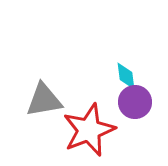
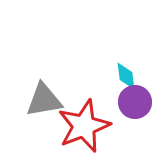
red star: moved 5 px left, 4 px up
